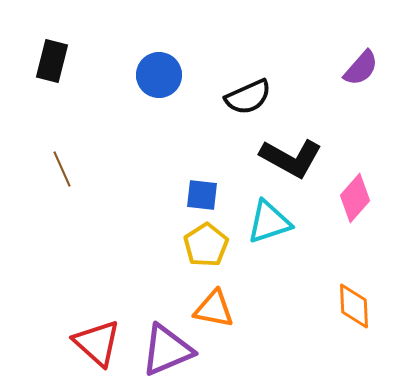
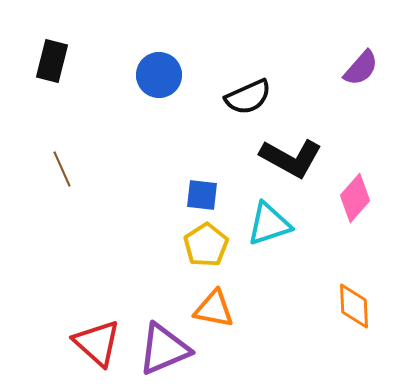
cyan triangle: moved 2 px down
purple triangle: moved 3 px left, 1 px up
